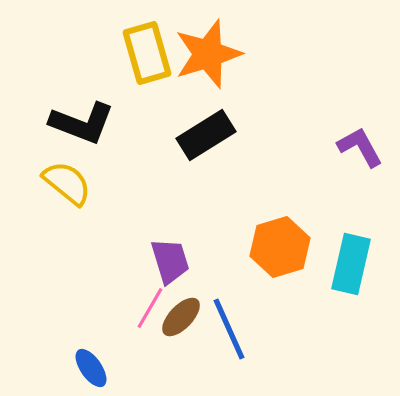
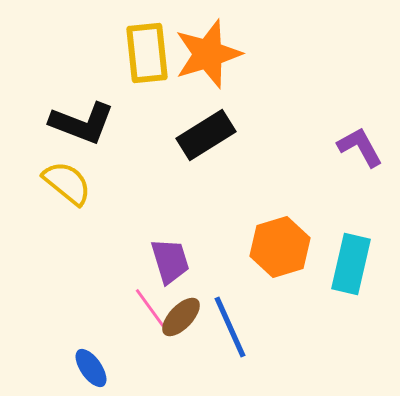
yellow rectangle: rotated 10 degrees clockwise
pink line: rotated 66 degrees counterclockwise
blue line: moved 1 px right, 2 px up
